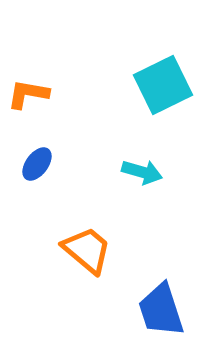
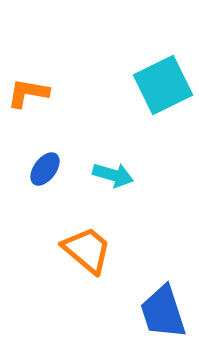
orange L-shape: moved 1 px up
blue ellipse: moved 8 px right, 5 px down
cyan arrow: moved 29 px left, 3 px down
blue trapezoid: moved 2 px right, 2 px down
